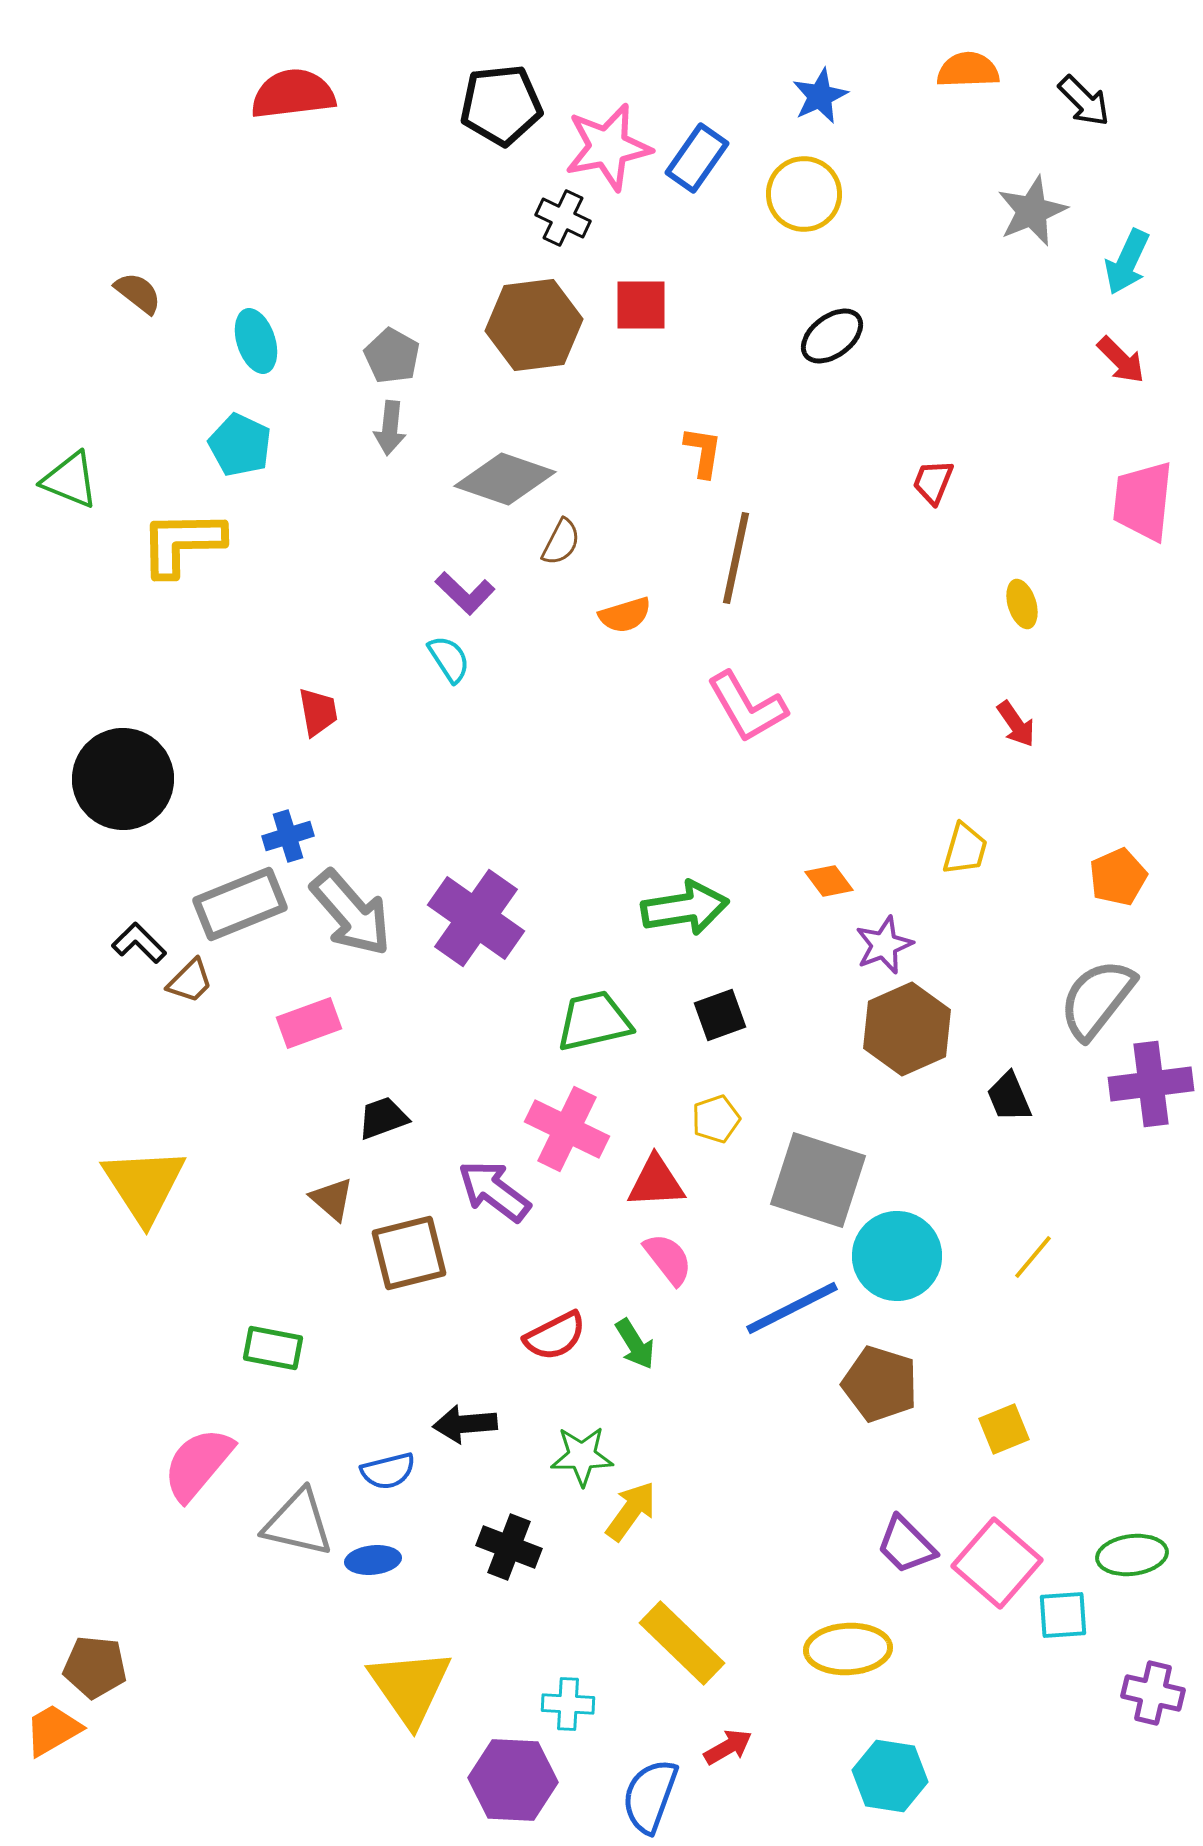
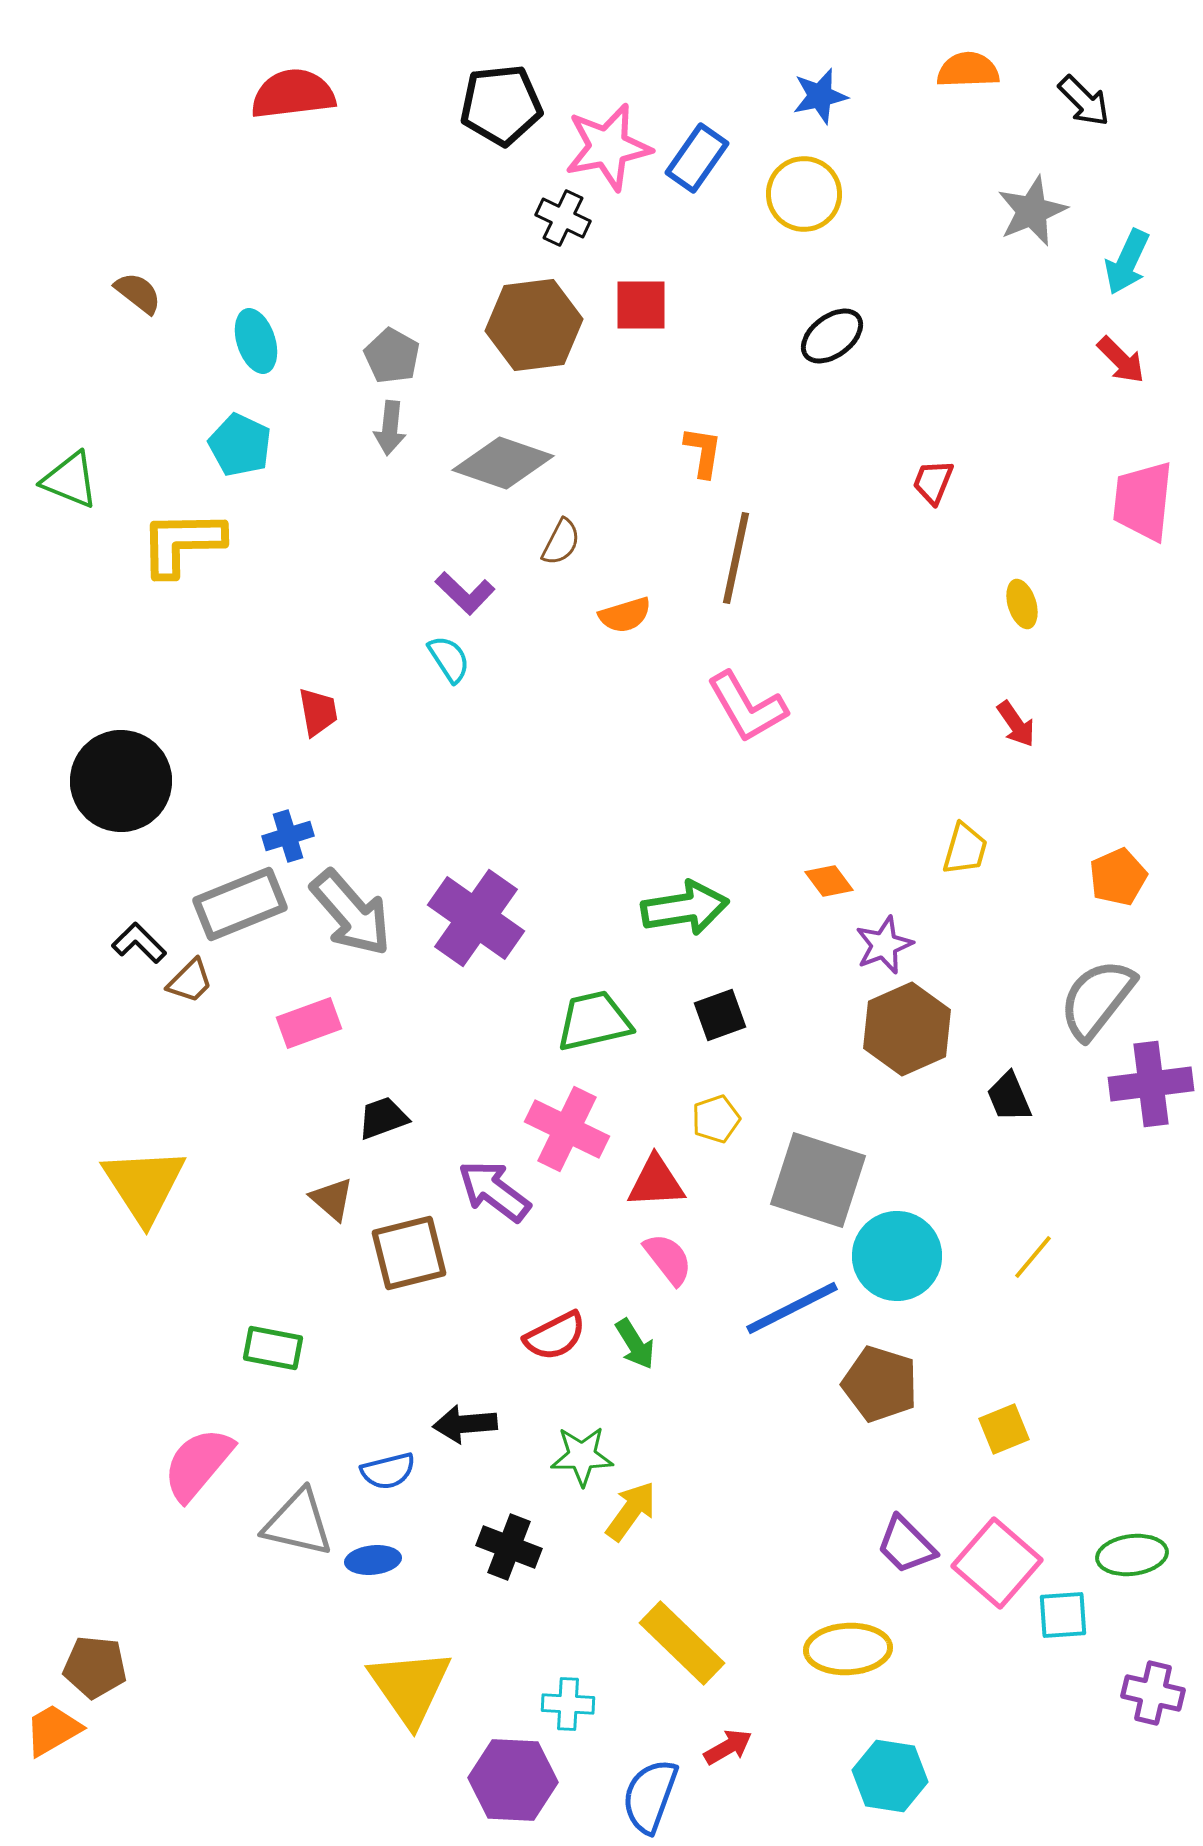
blue star at (820, 96): rotated 12 degrees clockwise
gray diamond at (505, 479): moved 2 px left, 16 px up
black circle at (123, 779): moved 2 px left, 2 px down
